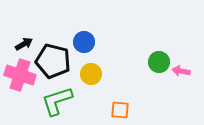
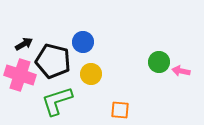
blue circle: moved 1 px left
